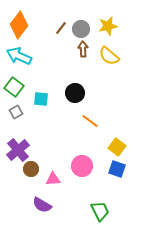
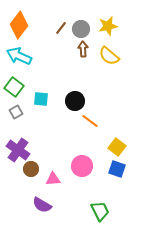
black circle: moved 8 px down
purple cross: rotated 15 degrees counterclockwise
